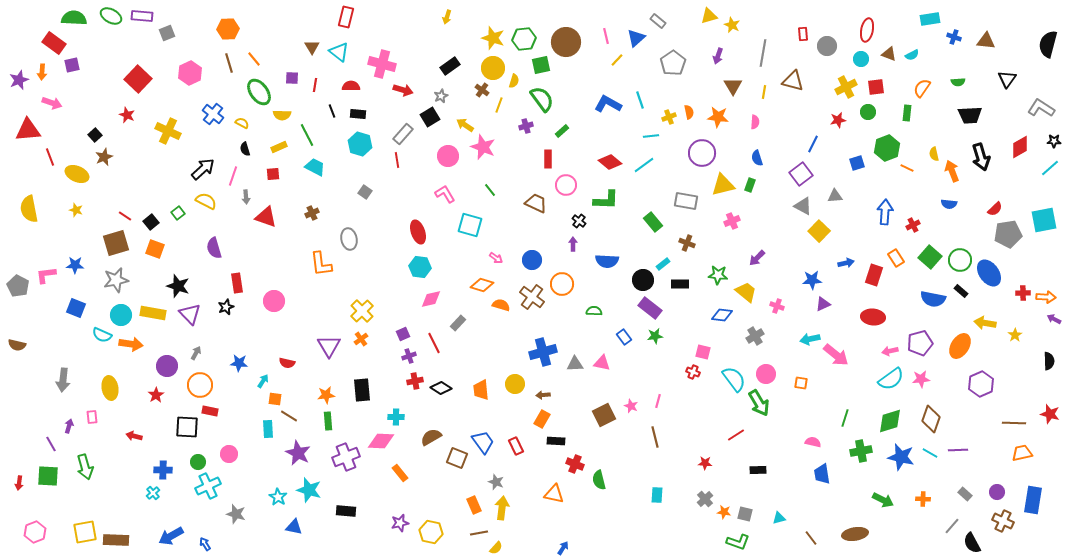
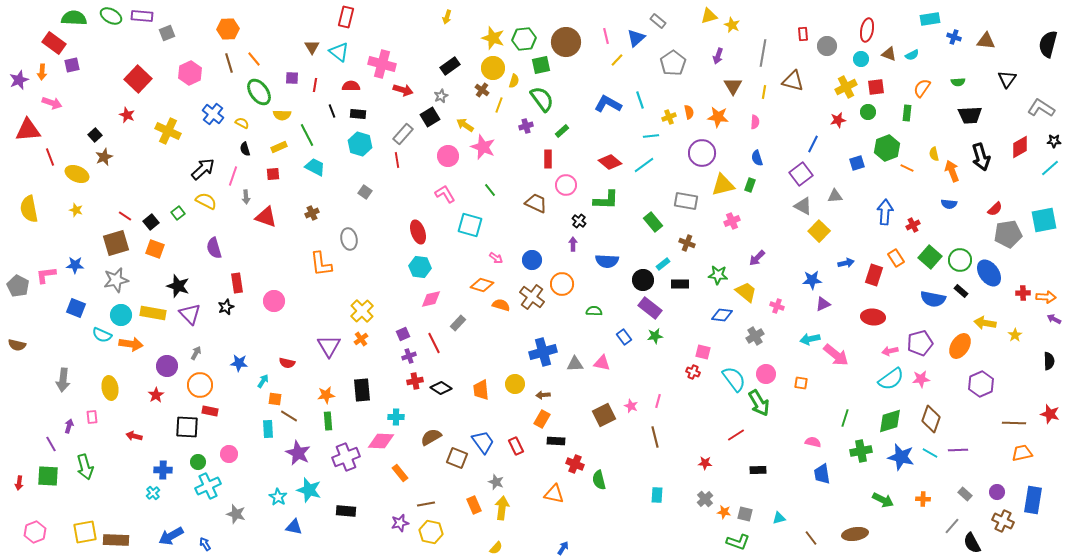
brown line at (479, 533): moved 53 px left, 29 px up
